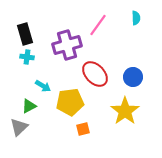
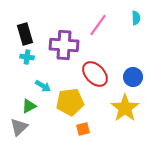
purple cross: moved 3 px left; rotated 20 degrees clockwise
yellow star: moved 3 px up
